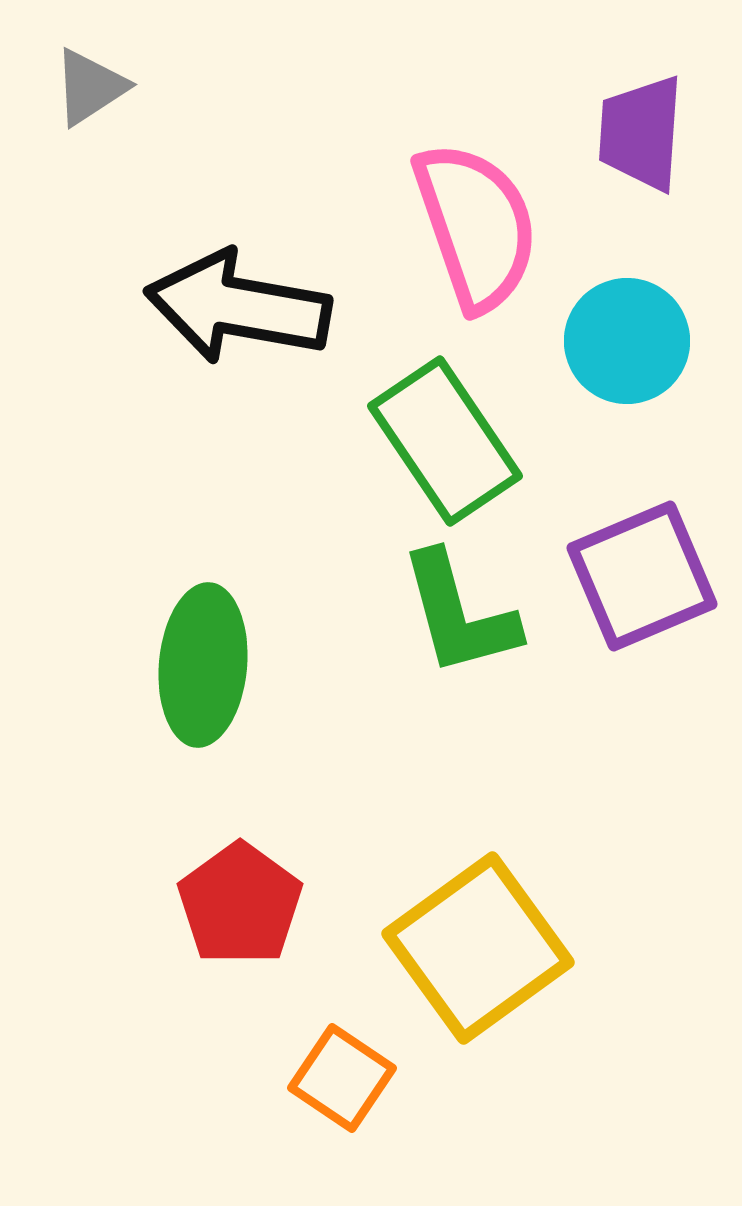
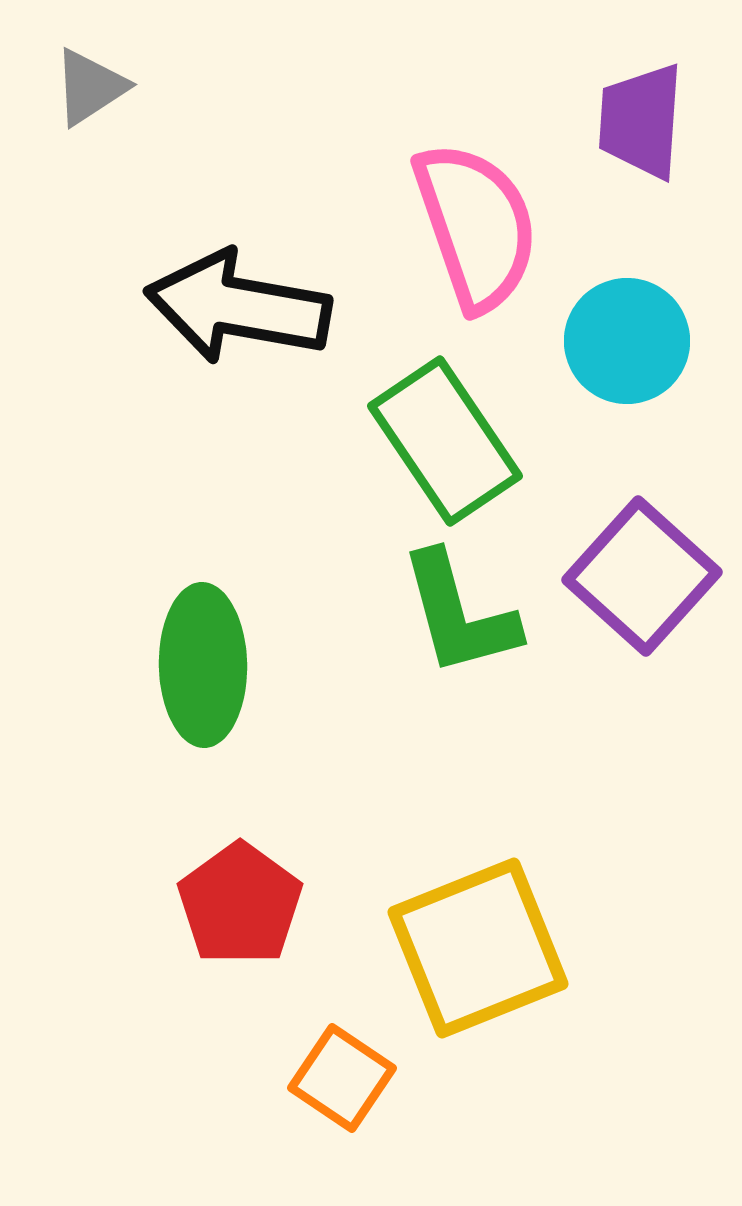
purple trapezoid: moved 12 px up
purple square: rotated 25 degrees counterclockwise
green ellipse: rotated 6 degrees counterclockwise
yellow square: rotated 14 degrees clockwise
